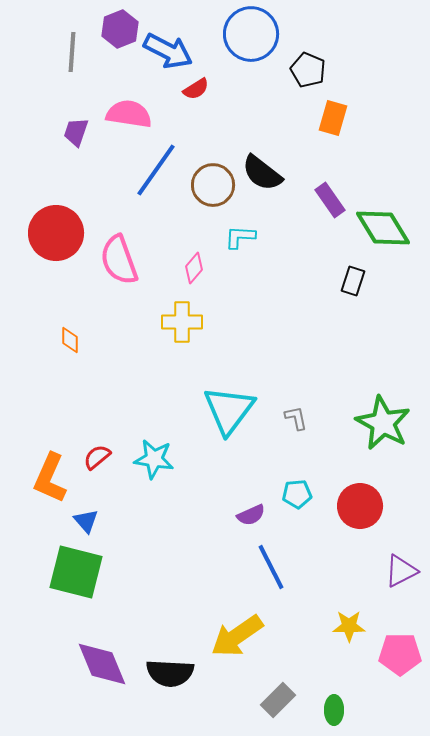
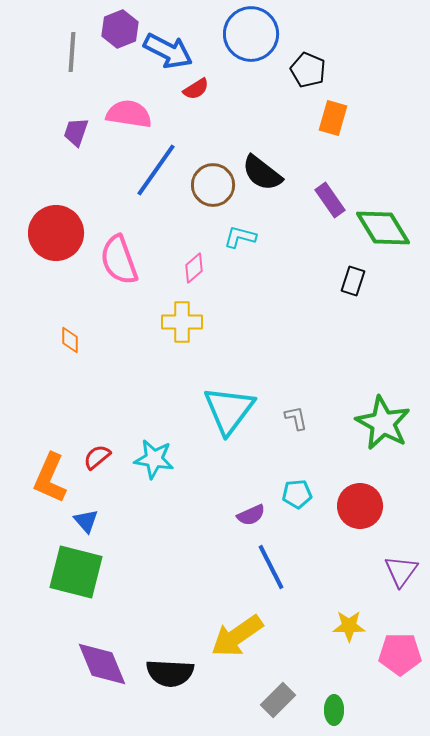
cyan L-shape at (240, 237): rotated 12 degrees clockwise
pink diamond at (194, 268): rotated 8 degrees clockwise
purple triangle at (401, 571): rotated 27 degrees counterclockwise
